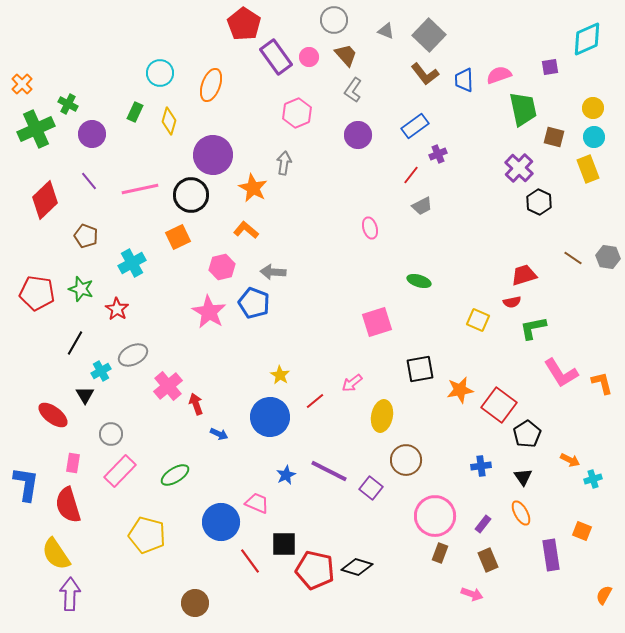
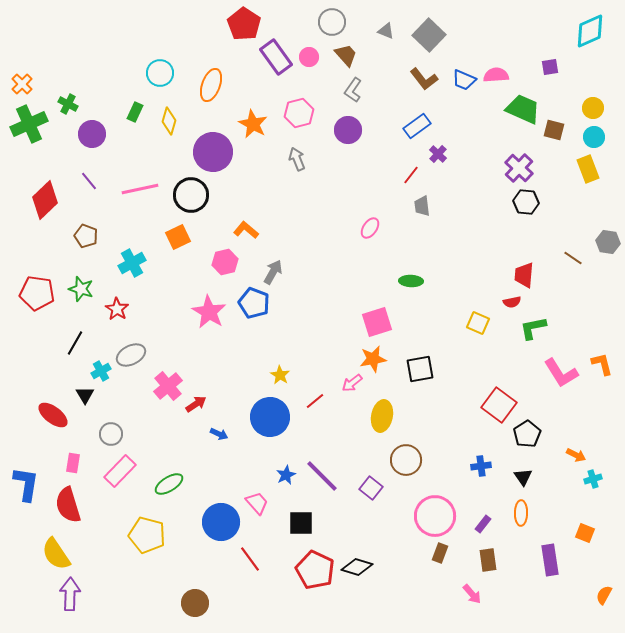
gray circle at (334, 20): moved 2 px left, 2 px down
cyan diamond at (587, 39): moved 3 px right, 8 px up
brown L-shape at (425, 74): moved 1 px left, 5 px down
pink semicircle at (499, 75): moved 3 px left; rotated 15 degrees clockwise
blue trapezoid at (464, 80): rotated 65 degrees counterclockwise
green trapezoid at (523, 109): rotated 54 degrees counterclockwise
pink hexagon at (297, 113): moved 2 px right; rotated 8 degrees clockwise
blue rectangle at (415, 126): moved 2 px right
green cross at (36, 129): moved 7 px left, 5 px up
purple circle at (358, 135): moved 10 px left, 5 px up
brown square at (554, 137): moved 7 px up
purple cross at (438, 154): rotated 24 degrees counterclockwise
purple circle at (213, 155): moved 3 px up
gray arrow at (284, 163): moved 13 px right, 4 px up; rotated 30 degrees counterclockwise
orange star at (253, 188): moved 64 px up
black hexagon at (539, 202): moved 13 px left; rotated 20 degrees counterclockwise
gray trapezoid at (422, 206): rotated 110 degrees clockwise
pink ellipse at (370, 228): rotated 50 degrees clockwise
gray hexagon at (608, 257): moved 15 px up
pink hexagon at (222, 267): moved 3 px right, 5 px up
gray arrow at (273, 272): rotated 115 degrees clockwise
red trapezoid at (524, 275): rotated 68 degrees counterclockwise
green ellipse at (419, 281): moved 8 px left; rotated 15 degrees counterclockwise
yellow square at (478, 320): moved 3 px down
gray ellipse at (133, 355): moved 2 px left
orange L-shape at (602, 383): moved 19 px up
orange star at (460, 390): moved 87 px left, 31 px up
red arrow at (196, 404): rotated 75 degrees clockwise
orange arrow at (570, 460): moved 6 px right, 5 px up
purple line at (329, 471): moved 7 px left, 5 px down; rotated 18 degrees clockwise
green ellipse at (175, 475): moved 6 px left, 9 px down
pink trapezoid at (257, 503): rotated 25 degrees clockwise
orange ellipse at (521, 513): rotated 30 degrees clockwise
orange square at (582, 531): moved 3 px right, 2 px down
black square at (284, 544): moved 17 px right, 21 px up
purple rectangle at (551, 555): moved 1 px left, 5 px down
brown rectangle at (488, 560): rotated 15 degrees clockwise
red line at (250, 561): moved 2 px up
red pentagon at (315, 570): rotated 12 degrees clockwise
pink arrow at (472, 594): rotated 30 degrees clockwise
